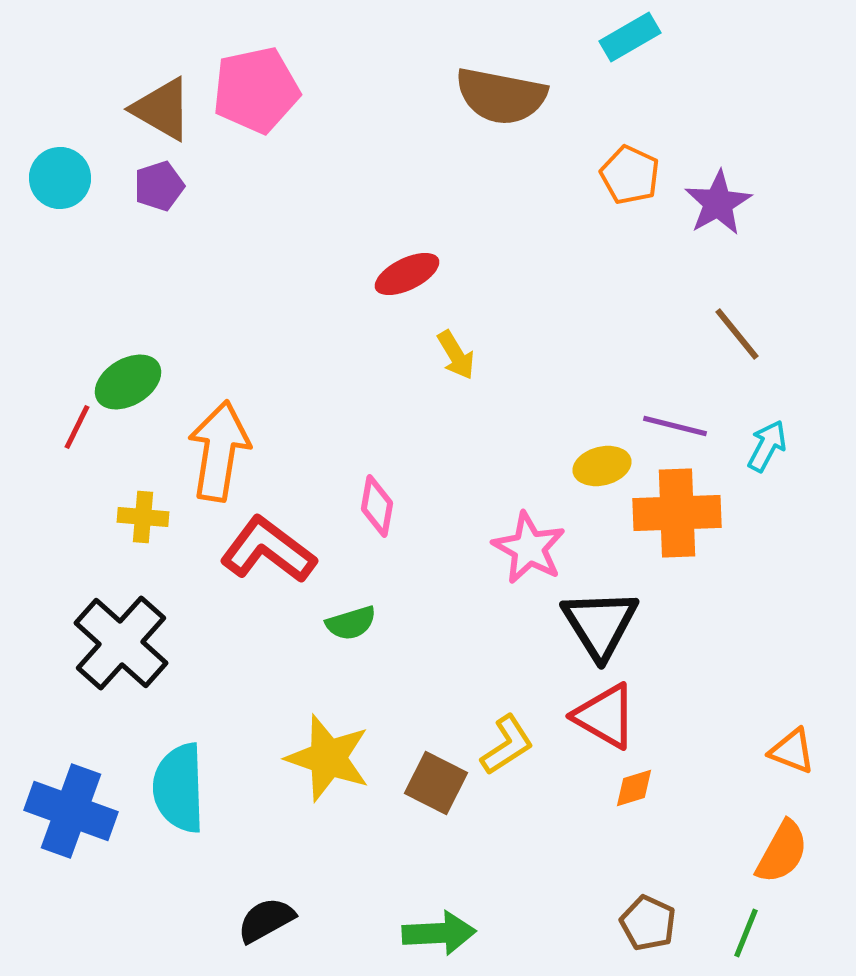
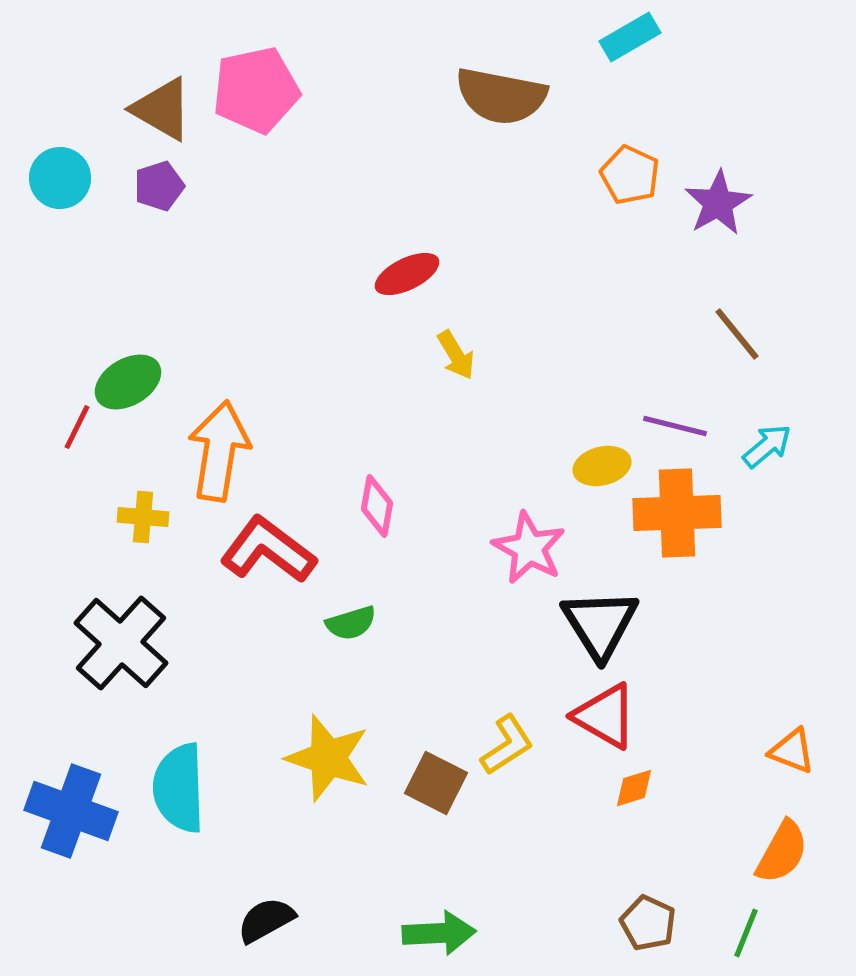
cyan arrow: rotated 22 degrees clockwise
